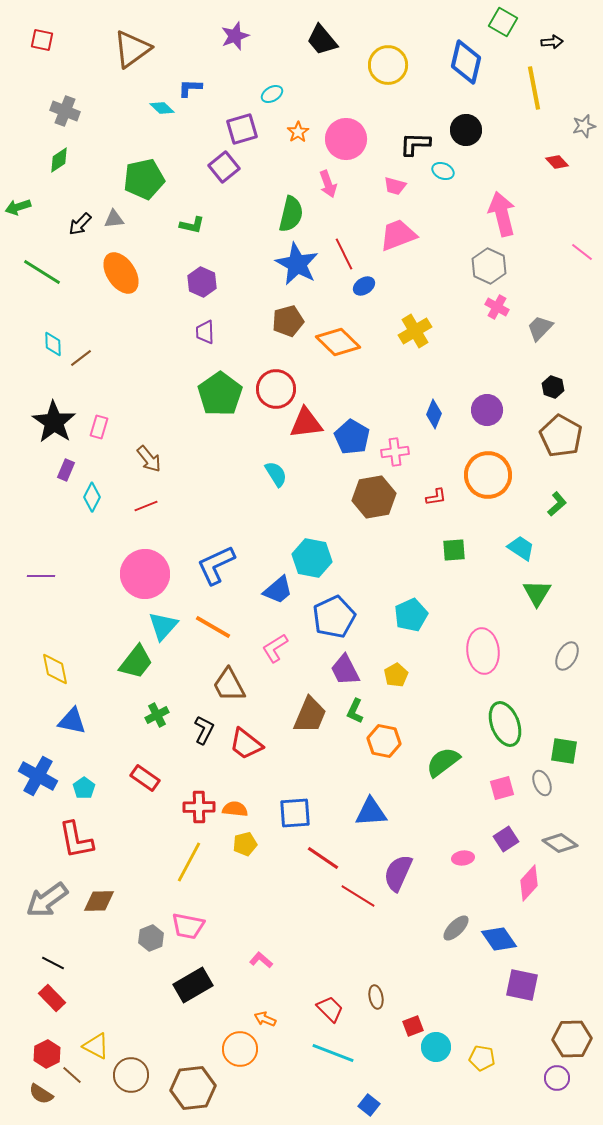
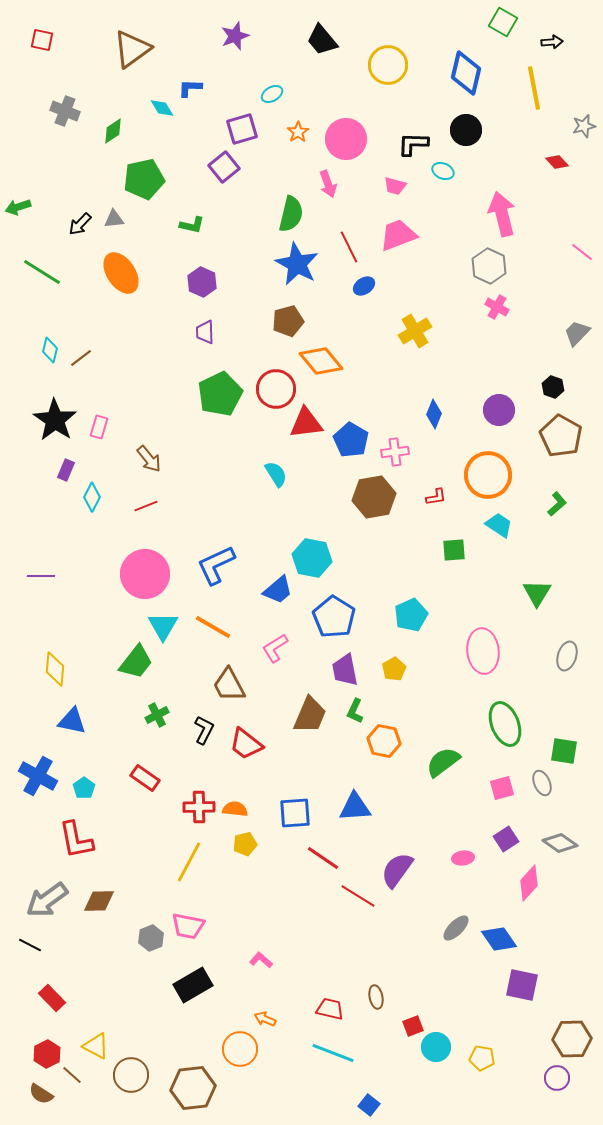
blue diamond at (466, 62): moved 11 px down
cyan diamond at (162, 108): rotated 15 degrees clockwise
black L-shape at (415, 144): moved 2 px left
green diamond at (59, 160): moved 54 px right, 29 px up
red line at (344, 254): moved 5 px right, 7 px up
gray trapezoid at (540, 328): moved 37 px right, 5 px down
orange diamond at (338, 342): moved 17 px left, 19 px down; rotated 6 degrees clockwise
cyan diamond at (53, 344): moved 3 px left, 6 px down; rotated 15 degrees clockwise
green pentagon at (220, 394): rotated 9 degrees clockwise
purple circle at (487, 410): moved 12 px right
black star at (54, 422): moved 1 px right, 2 px up
blue pentagon at (352, 437): moved 1 px left, 3 px down
cyan trapezoid at (521, 548): moved 22 px left, 23 px up
blue pentagon at (334, 617): rotated 15 degrees counterclockwise
cyan triangle at (163, 626): rotated 12 degrees counterclockwise
gray ellipse at (567, 656): rotated 12 degrees counterclockwise
yellow diamond at (55, 669): rotated 16 degrees clockwise
purple trapezoid at (345, 670): rotated 16 degrees clockwise
yellow pentagon at (396, 675): moved 2 px left, 6 px up
blue triangle at (371, 812): moved 16 px left, 5 px up
purple semicircle at (398, 873): moved 1 px left, 3 px up; rotated 12 degrees clockwise
black line at (53, 963): moved 23 px left, 18 px up
red trapezoid at (330, 1009): rotated 32 degrees counterclockwise
